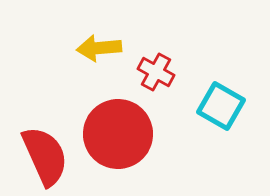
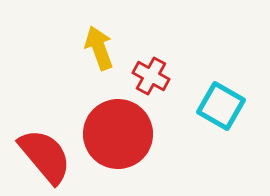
yellow arrow: rotated 75 degrees clockwise
red cross: moved 5 px left, 4 px down
red semicircle: rotated 16 degrees counterclockwise
